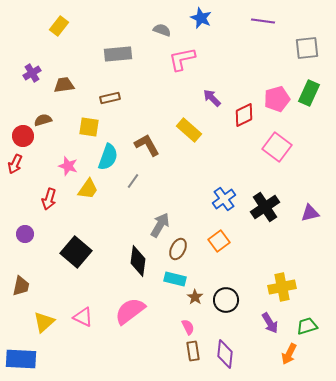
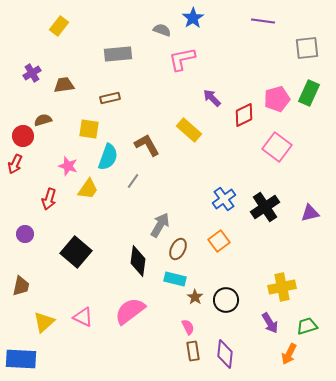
blue star at (201, 18): moved 8 px left; rotated 15 degrees clockwise
yellow square at (89, 127): moved 2 px down
